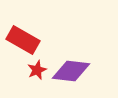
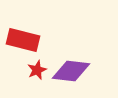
red rectangle: rotated 16 degrees counterclockwise
